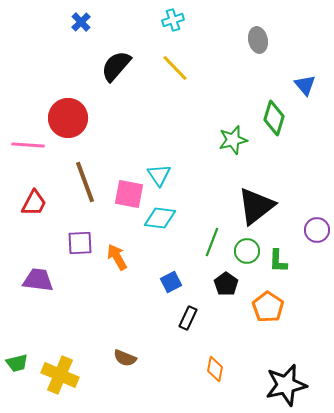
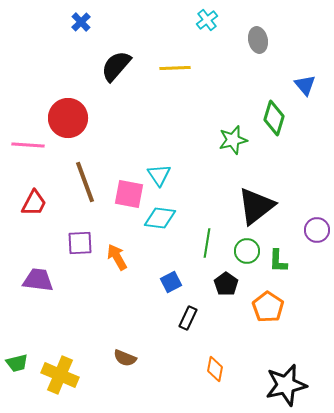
cyan cross: moved 34 px right; rotated 20 degrees counterclockwise
yellow line: rotated 48 degrees counterclockwise
green line: moved 5 px left, 1 px down; rotated 12 degrees counterclockwise
